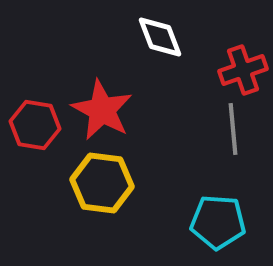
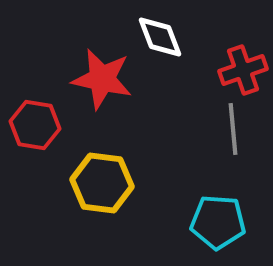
red star: moved 31 px up; rotated 16 degrees counterclockwise
